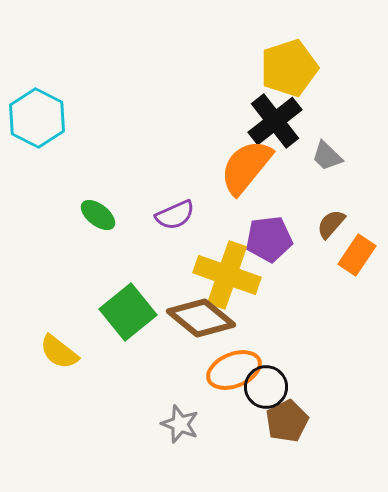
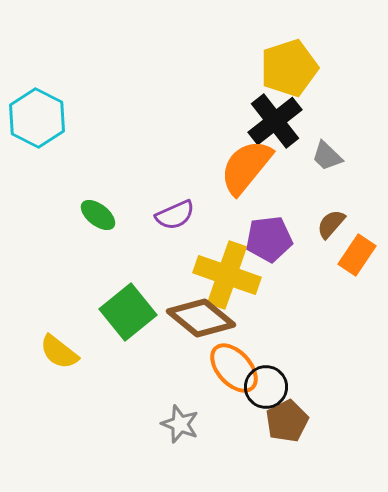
orange ellipse: moved 2 px up; rotated 70 degrees clockwise
